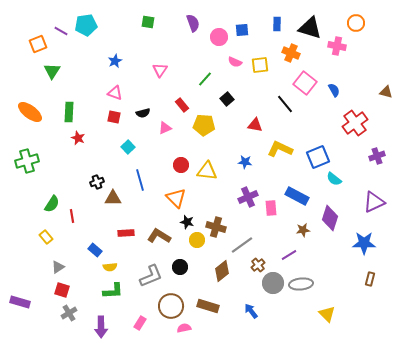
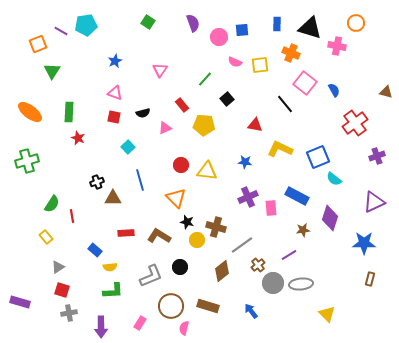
green square at (148, 22): rotated 24 degrees clockwise
gray cross at (69, 313): rotated 21 degrees clockwise
pink semicircle at (184, 328): rotated 64 degrees counterclockwise
